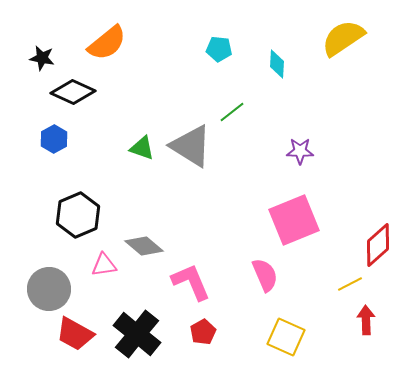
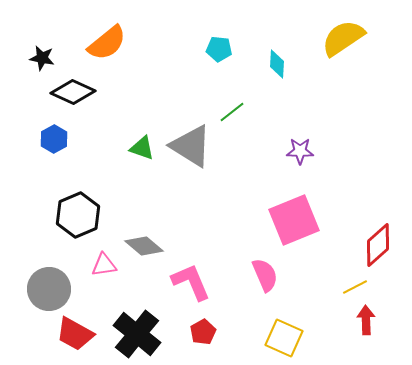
yellow line: moved 5 px right, 3 px down
yellow square: moved 2 px left, 1 px down
